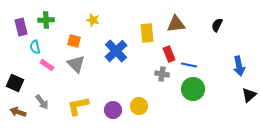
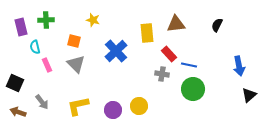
red rectangle: rotated 21 degrees counterclockwise
pink rectangle: rotated 32 degrees clockwise
